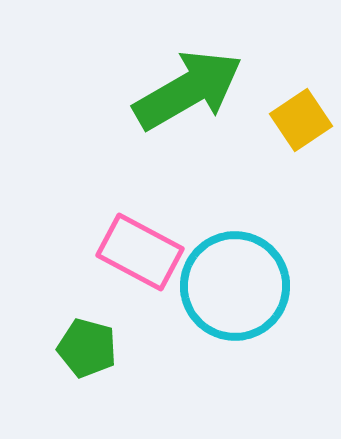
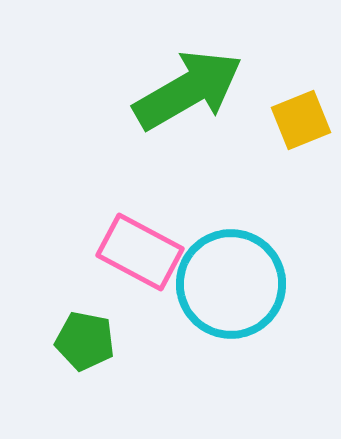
yellow square: rotated 12 degrees clockwise
cyan circle: moved 4 px left, 2 px up
green pentagon: moved 2 px left, 7 px up; rotated 4 degrees counterclockwise
